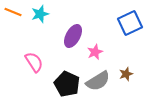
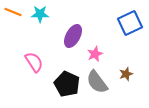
cyan star: rotated 18 degrees clockwise
pink star: moved 2 px down
gray semicircle: moved 1 px left, 1 px down; rotated 85 degrees clockwise
